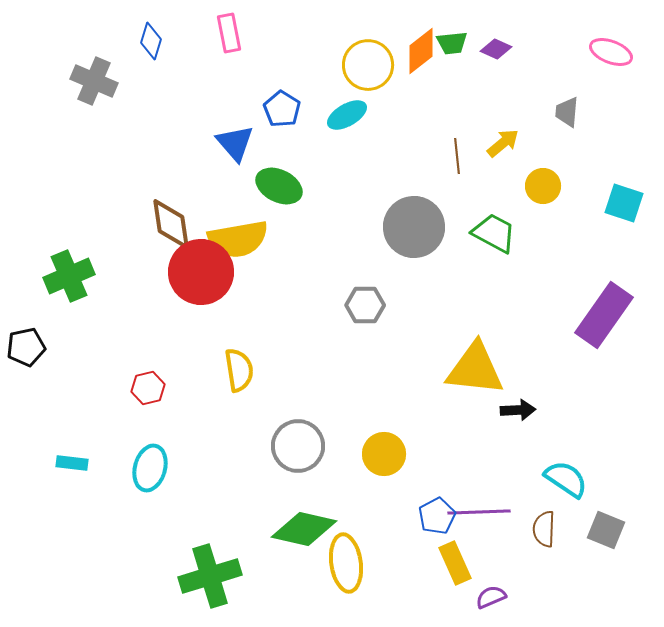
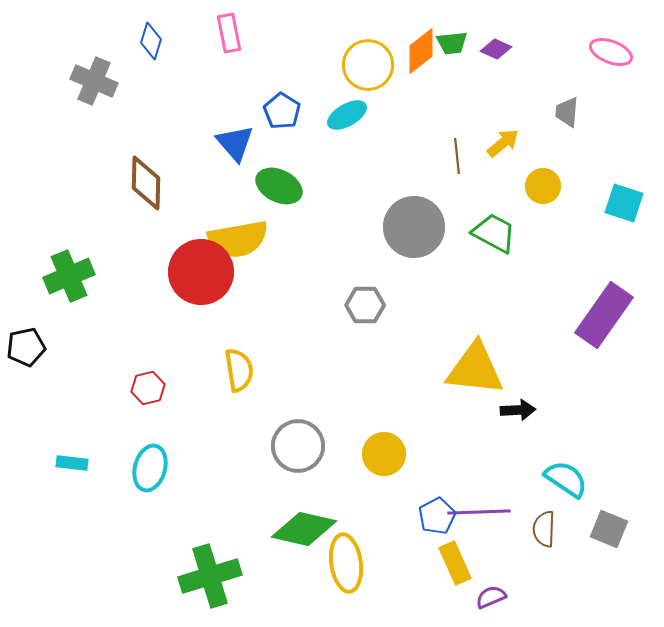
blue pentagon at (282, 109): moved 2 px down
brown diamond at (171, 224): moved 25 px left, 41 px up; rotated 10 degrees clockwise
gray square at (606, 530): moved 3 px right, 1 px up
